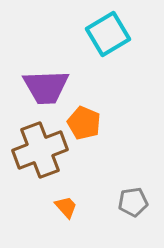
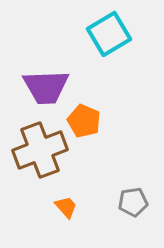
cyan square: moved 1 px right
orange pentagon: moved 2 px up
